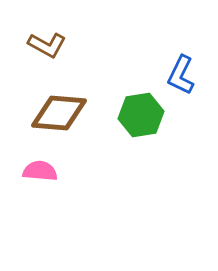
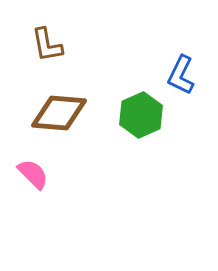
brown L-shape: rotated 51 degrees clockwise
green hexagon: rotated 15 degrees counterclockwise
pink semicircle: moved 7 px left, 3 px down; rotated 40 degrees clockwise
